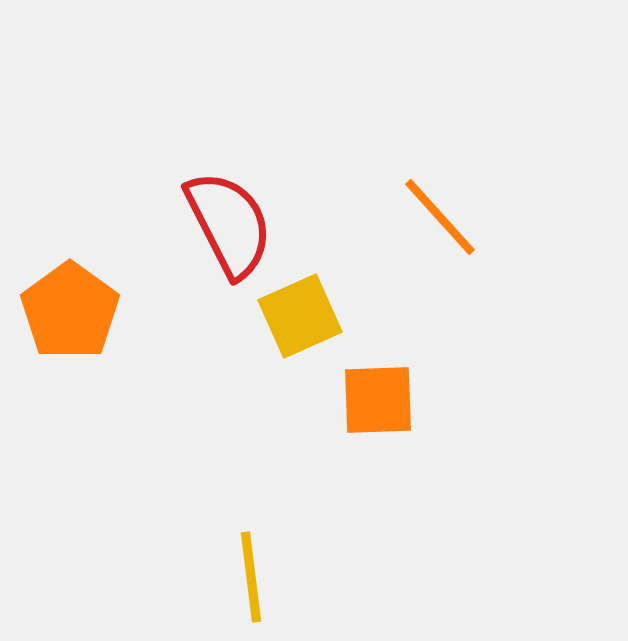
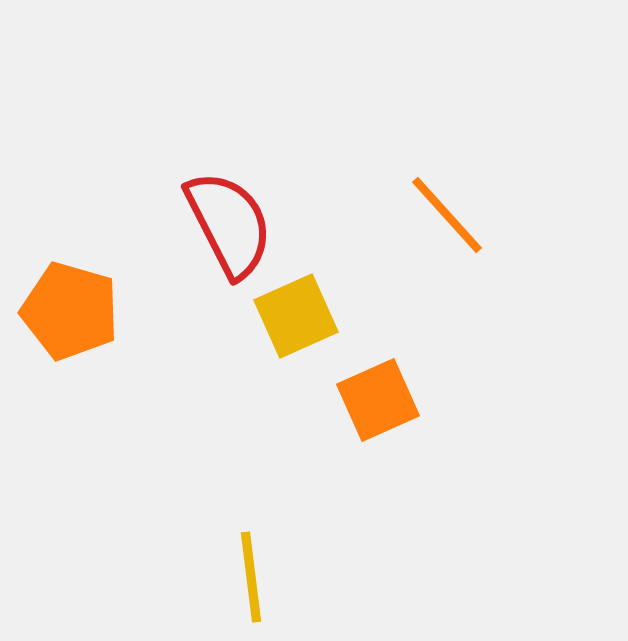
orange line: moved 7 px right, 2 px up
orange pentagon: rotated 20 degrees counterclockwise
yellow square: moved 4 px left
orange square: rotated 22 degrees counterclockwise
